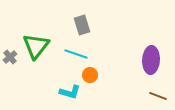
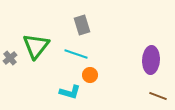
gray cross: moved 1 px down
